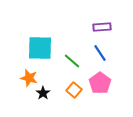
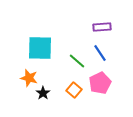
green line: moved 5 px right
pink pentagon: rotated 10 degrees clockwise
